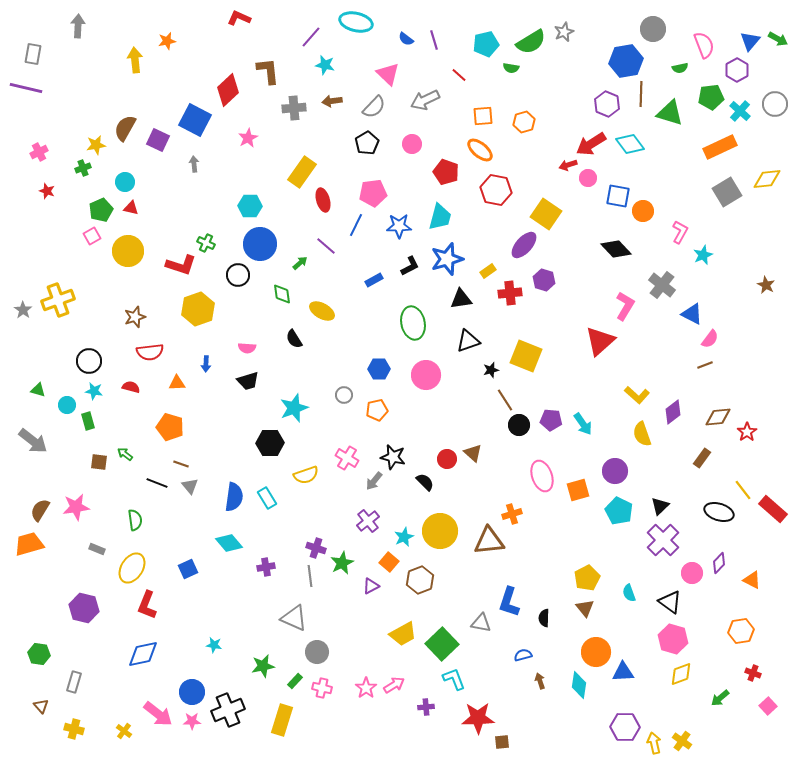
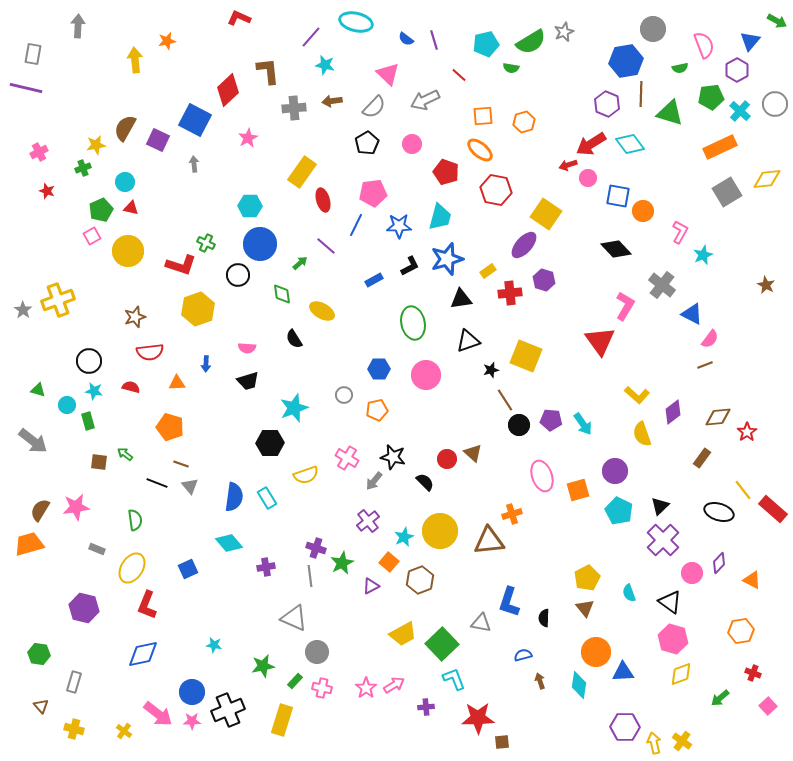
green arrow at (778, 39): moved 1 px left, 18 px up
red triangle at (600, 341): rotated 24 degrees counterclockwise
